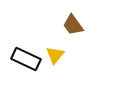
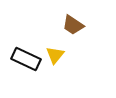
brown trapezoid: rotated 20 degrees counterclockwise
